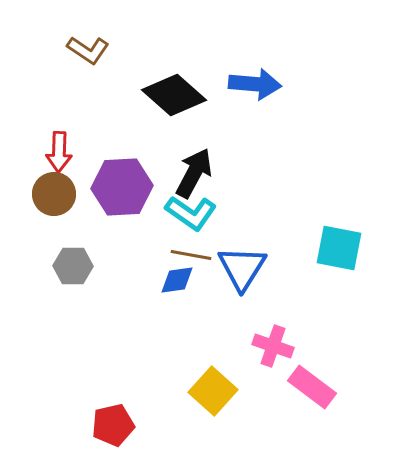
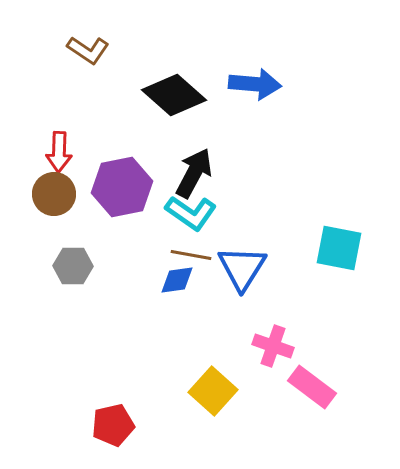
purple hexagon: rotated 8 degrees counterclockwise
